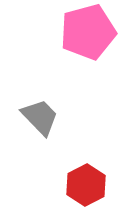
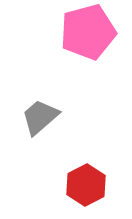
gray trapezoid: rotated 87 degrees counterclockwise
